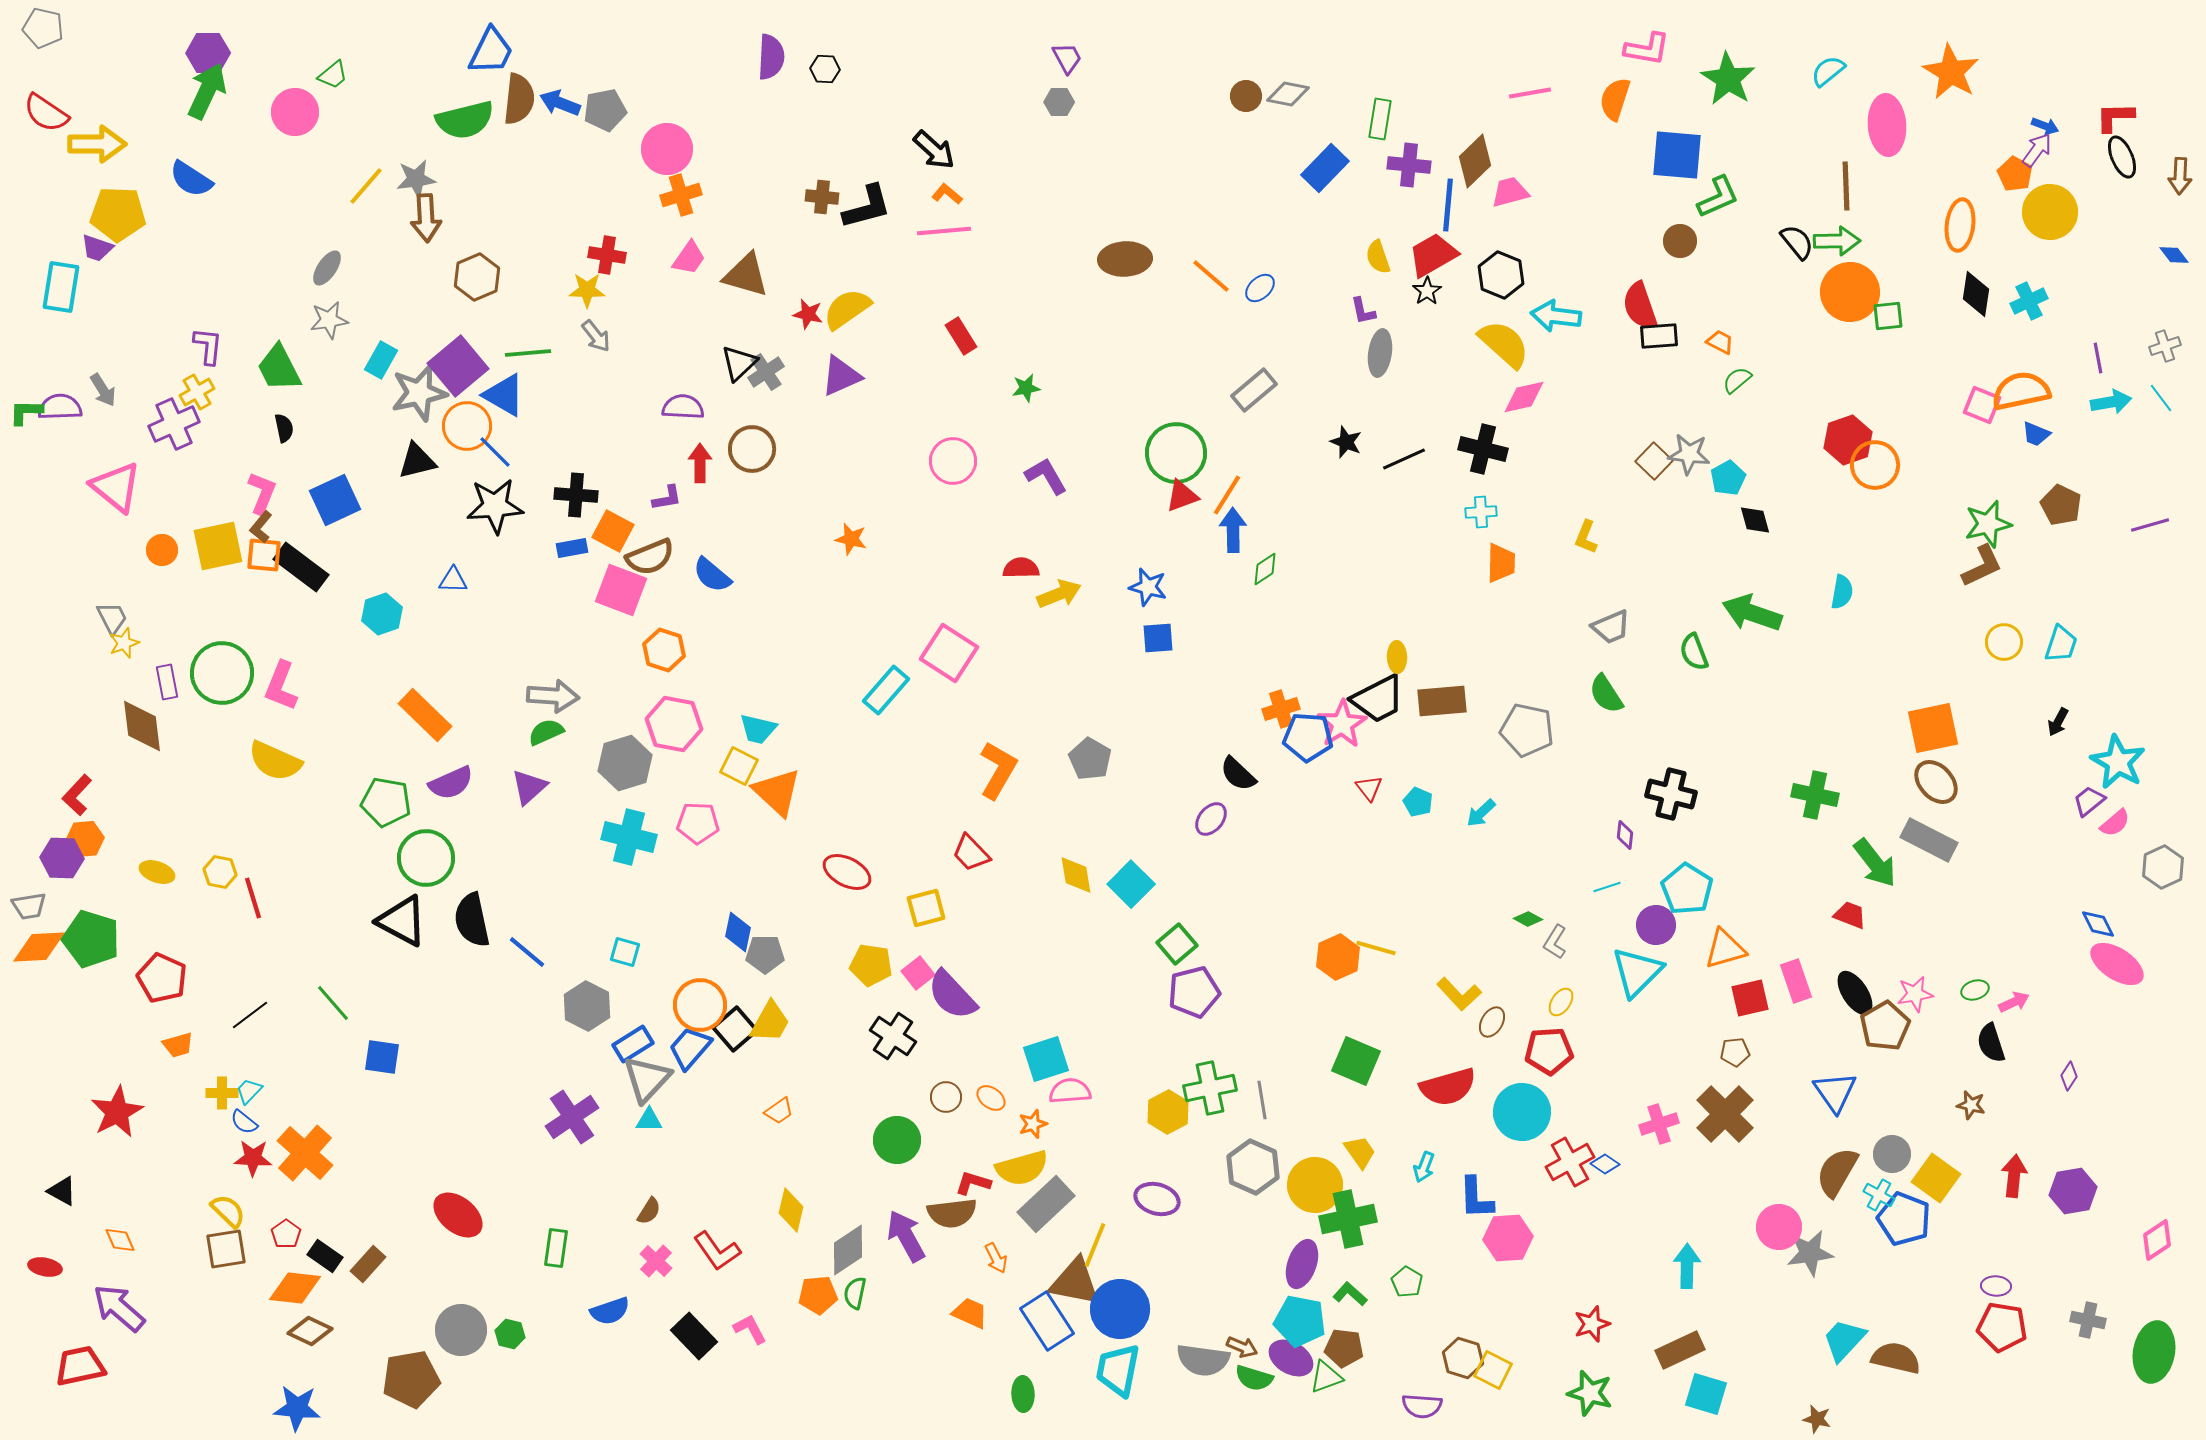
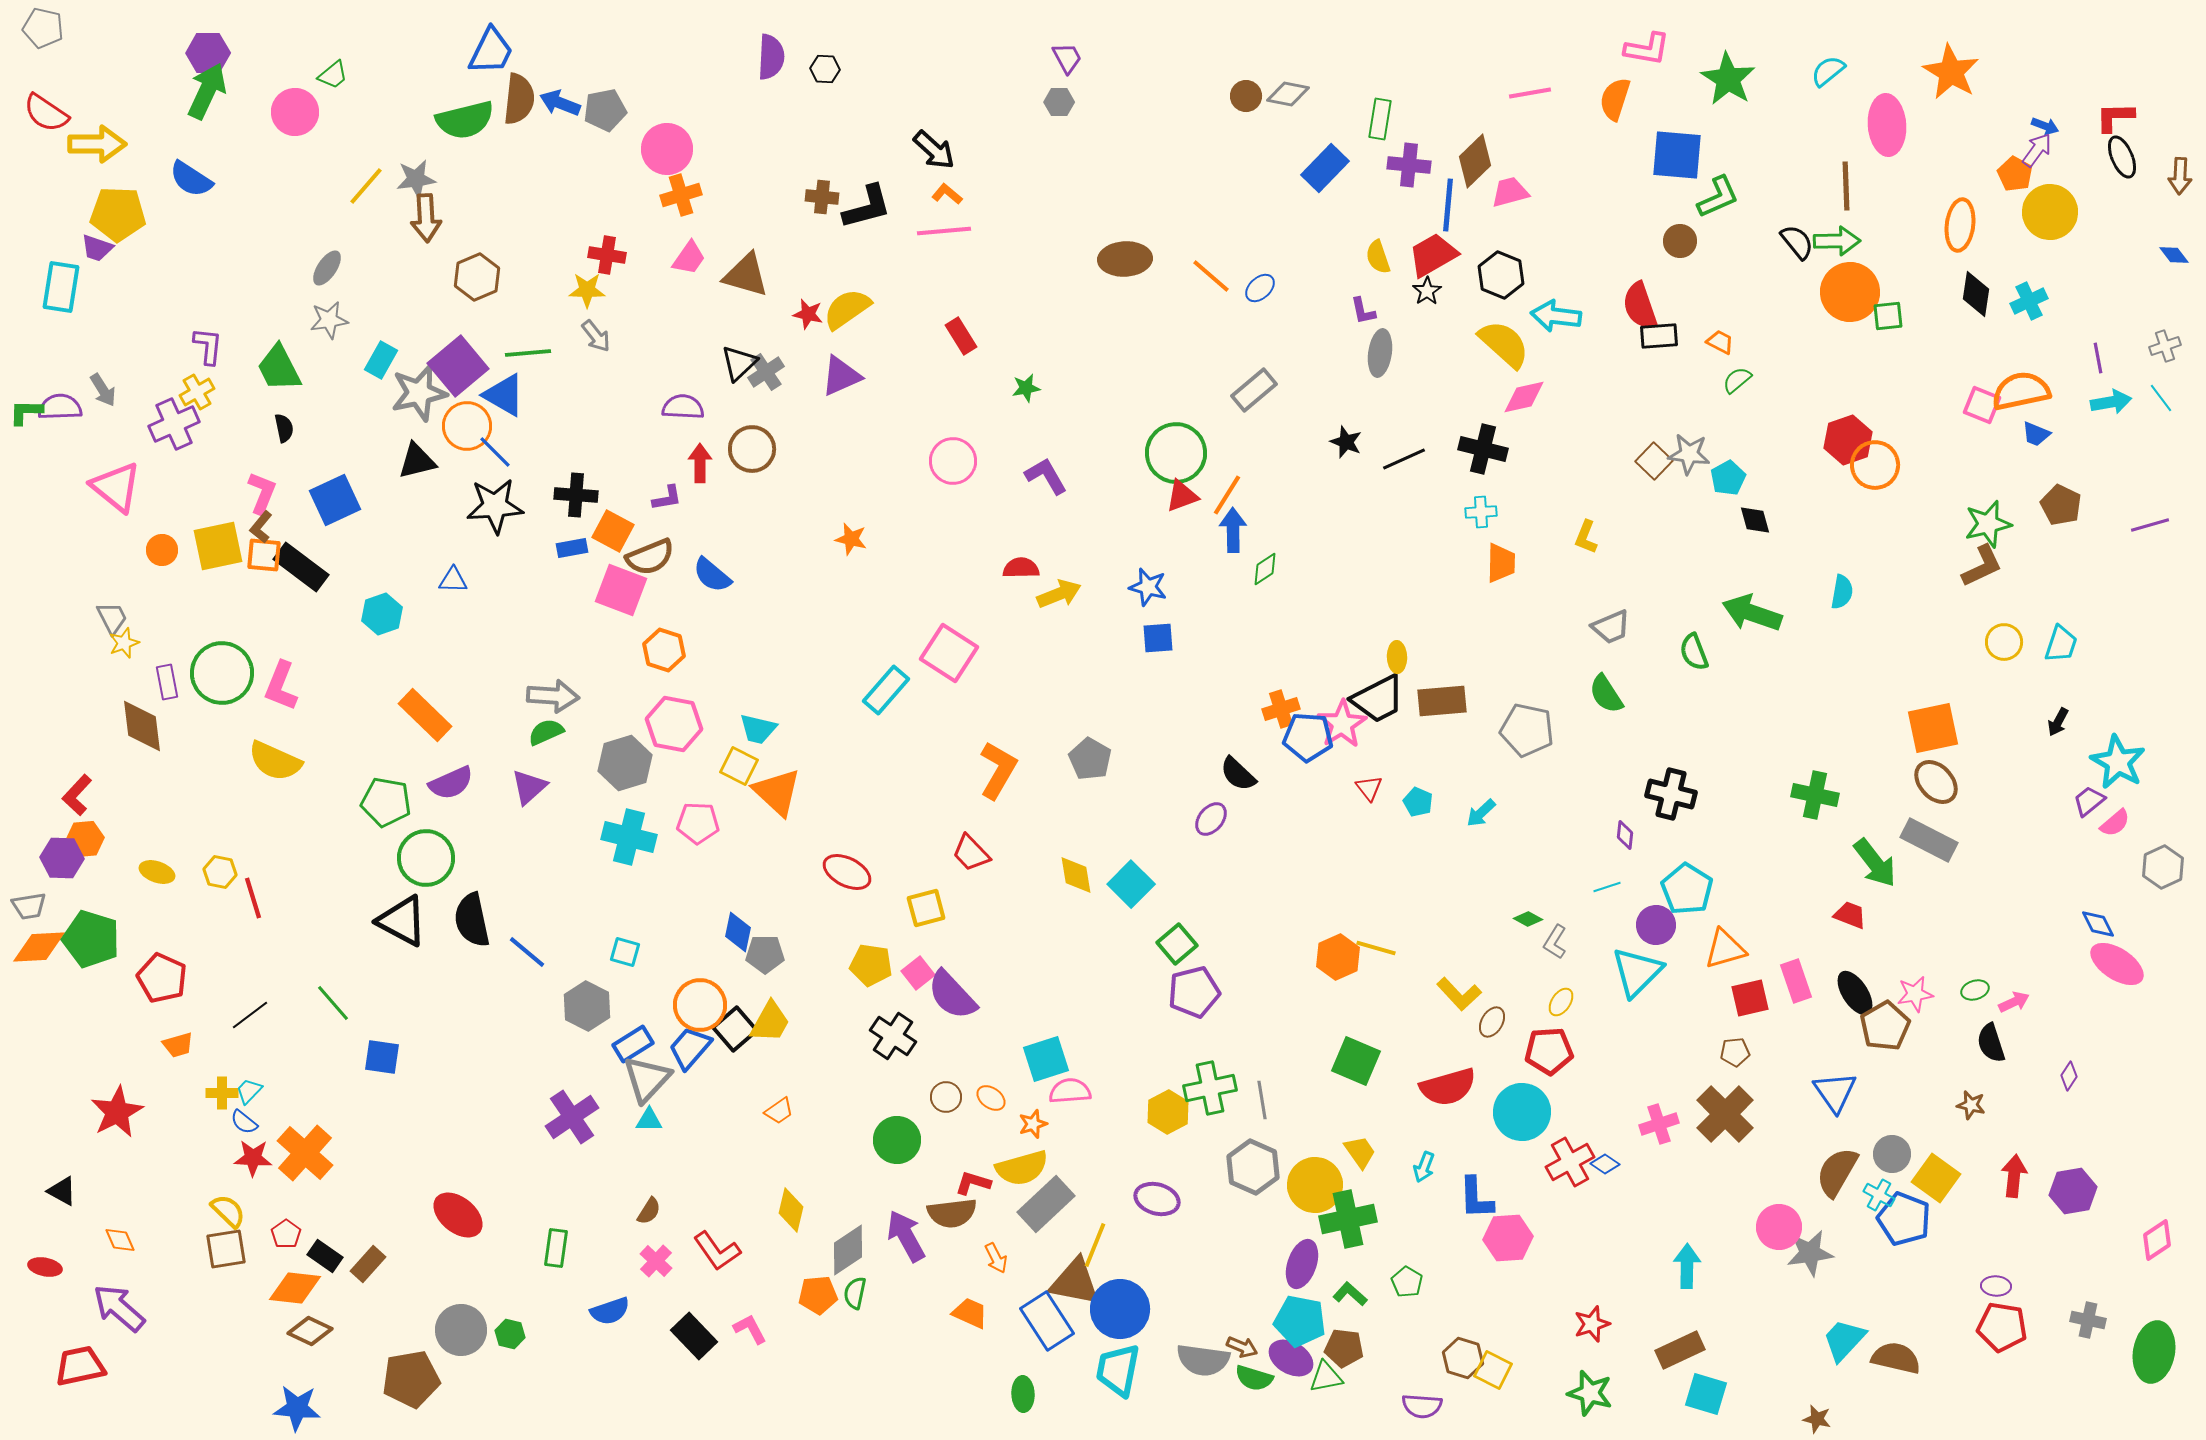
green triangle at (1326, 1377): rotated 9 degrees clockwise
